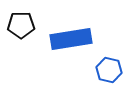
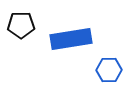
blue hexagon: rotated 15 degrees counterclockwise
